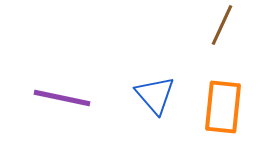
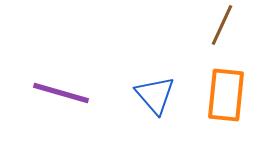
purple line: moved 1 px left, 5 px up; rotated 4 degrees clockwise
orange rectangle: moved 3 px right, 12 px up
